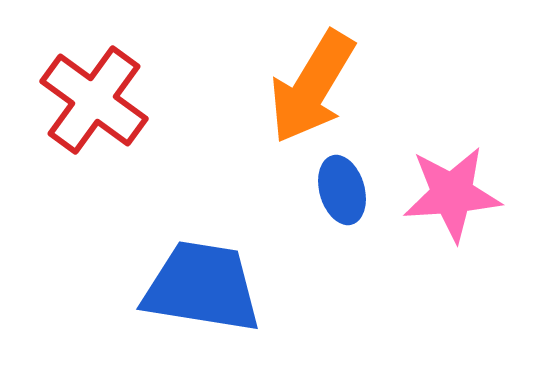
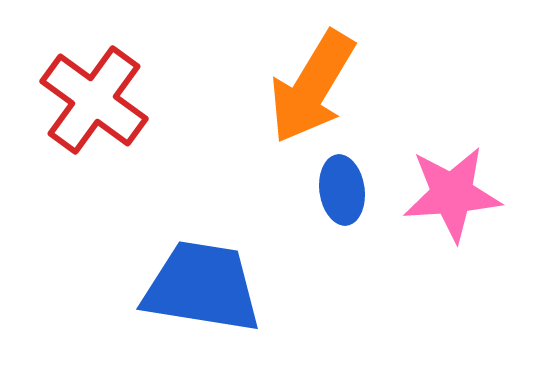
blue ellipse: rotated 8 degrees clockwise
